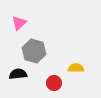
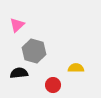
pink triangle: moved 2 px left, 2 px down
black semicircle: moved 1 px right, 1 px up
red circle: moved 1 px left, 2 px down
